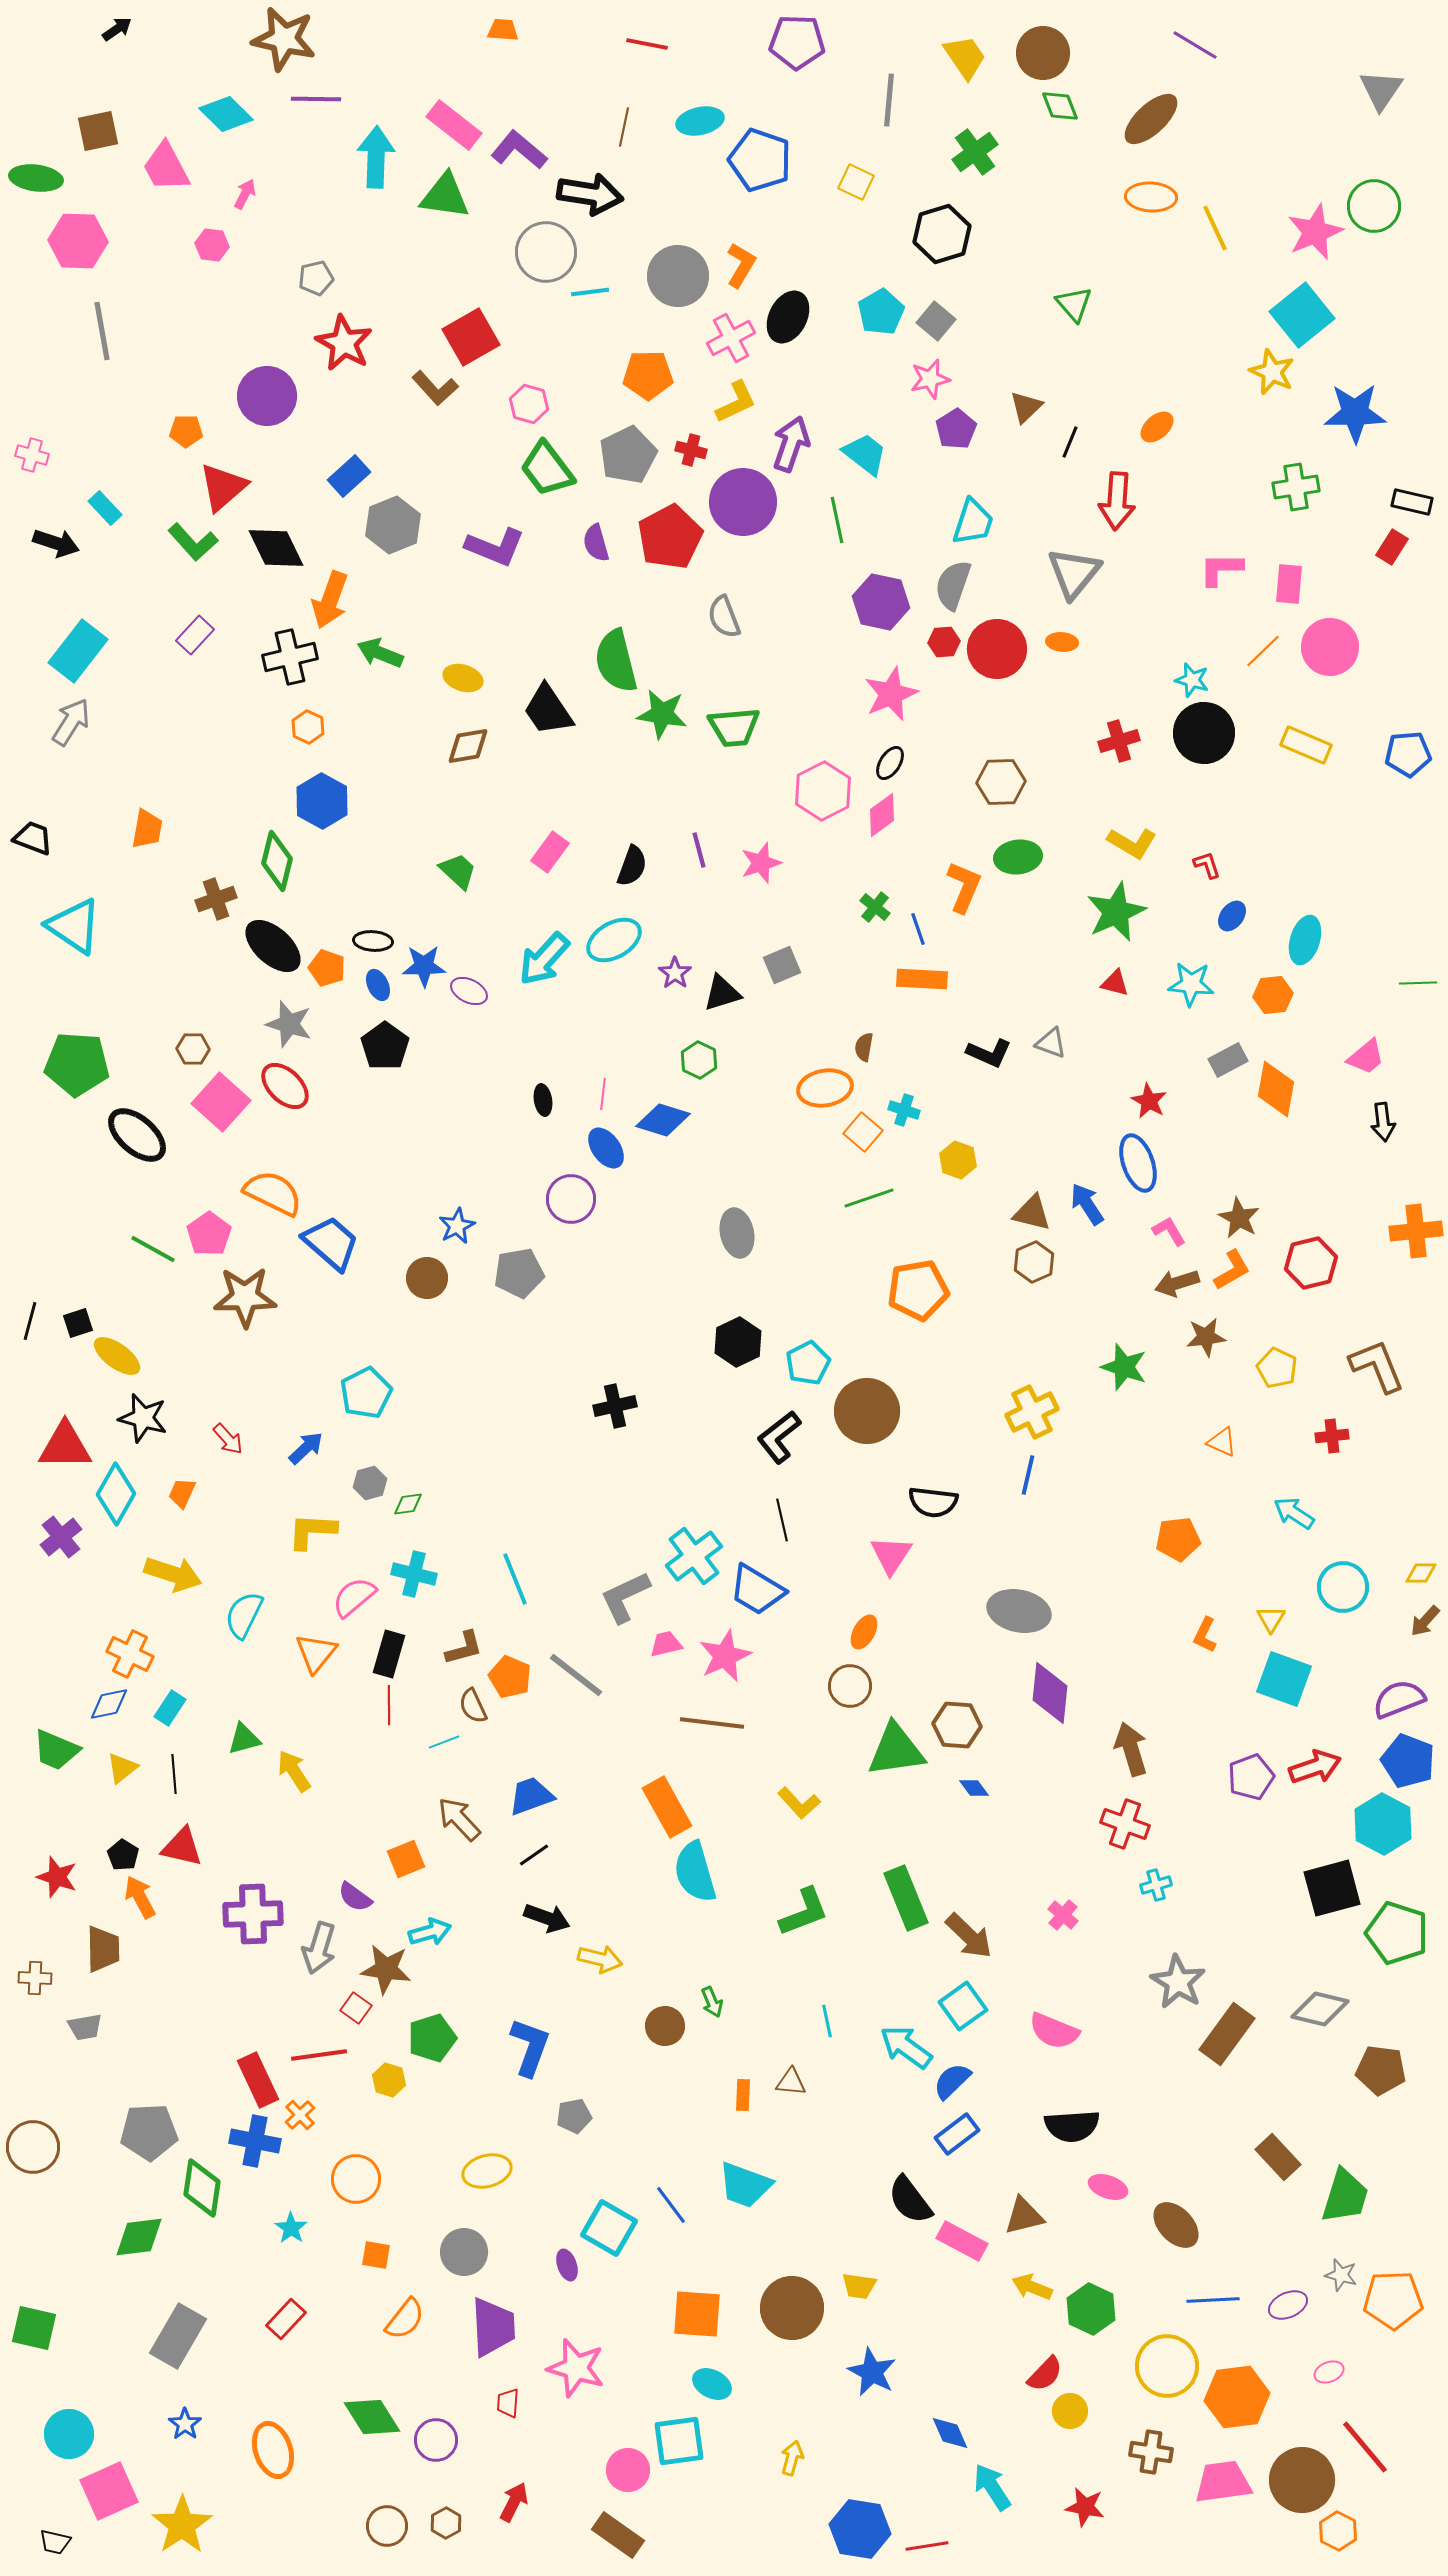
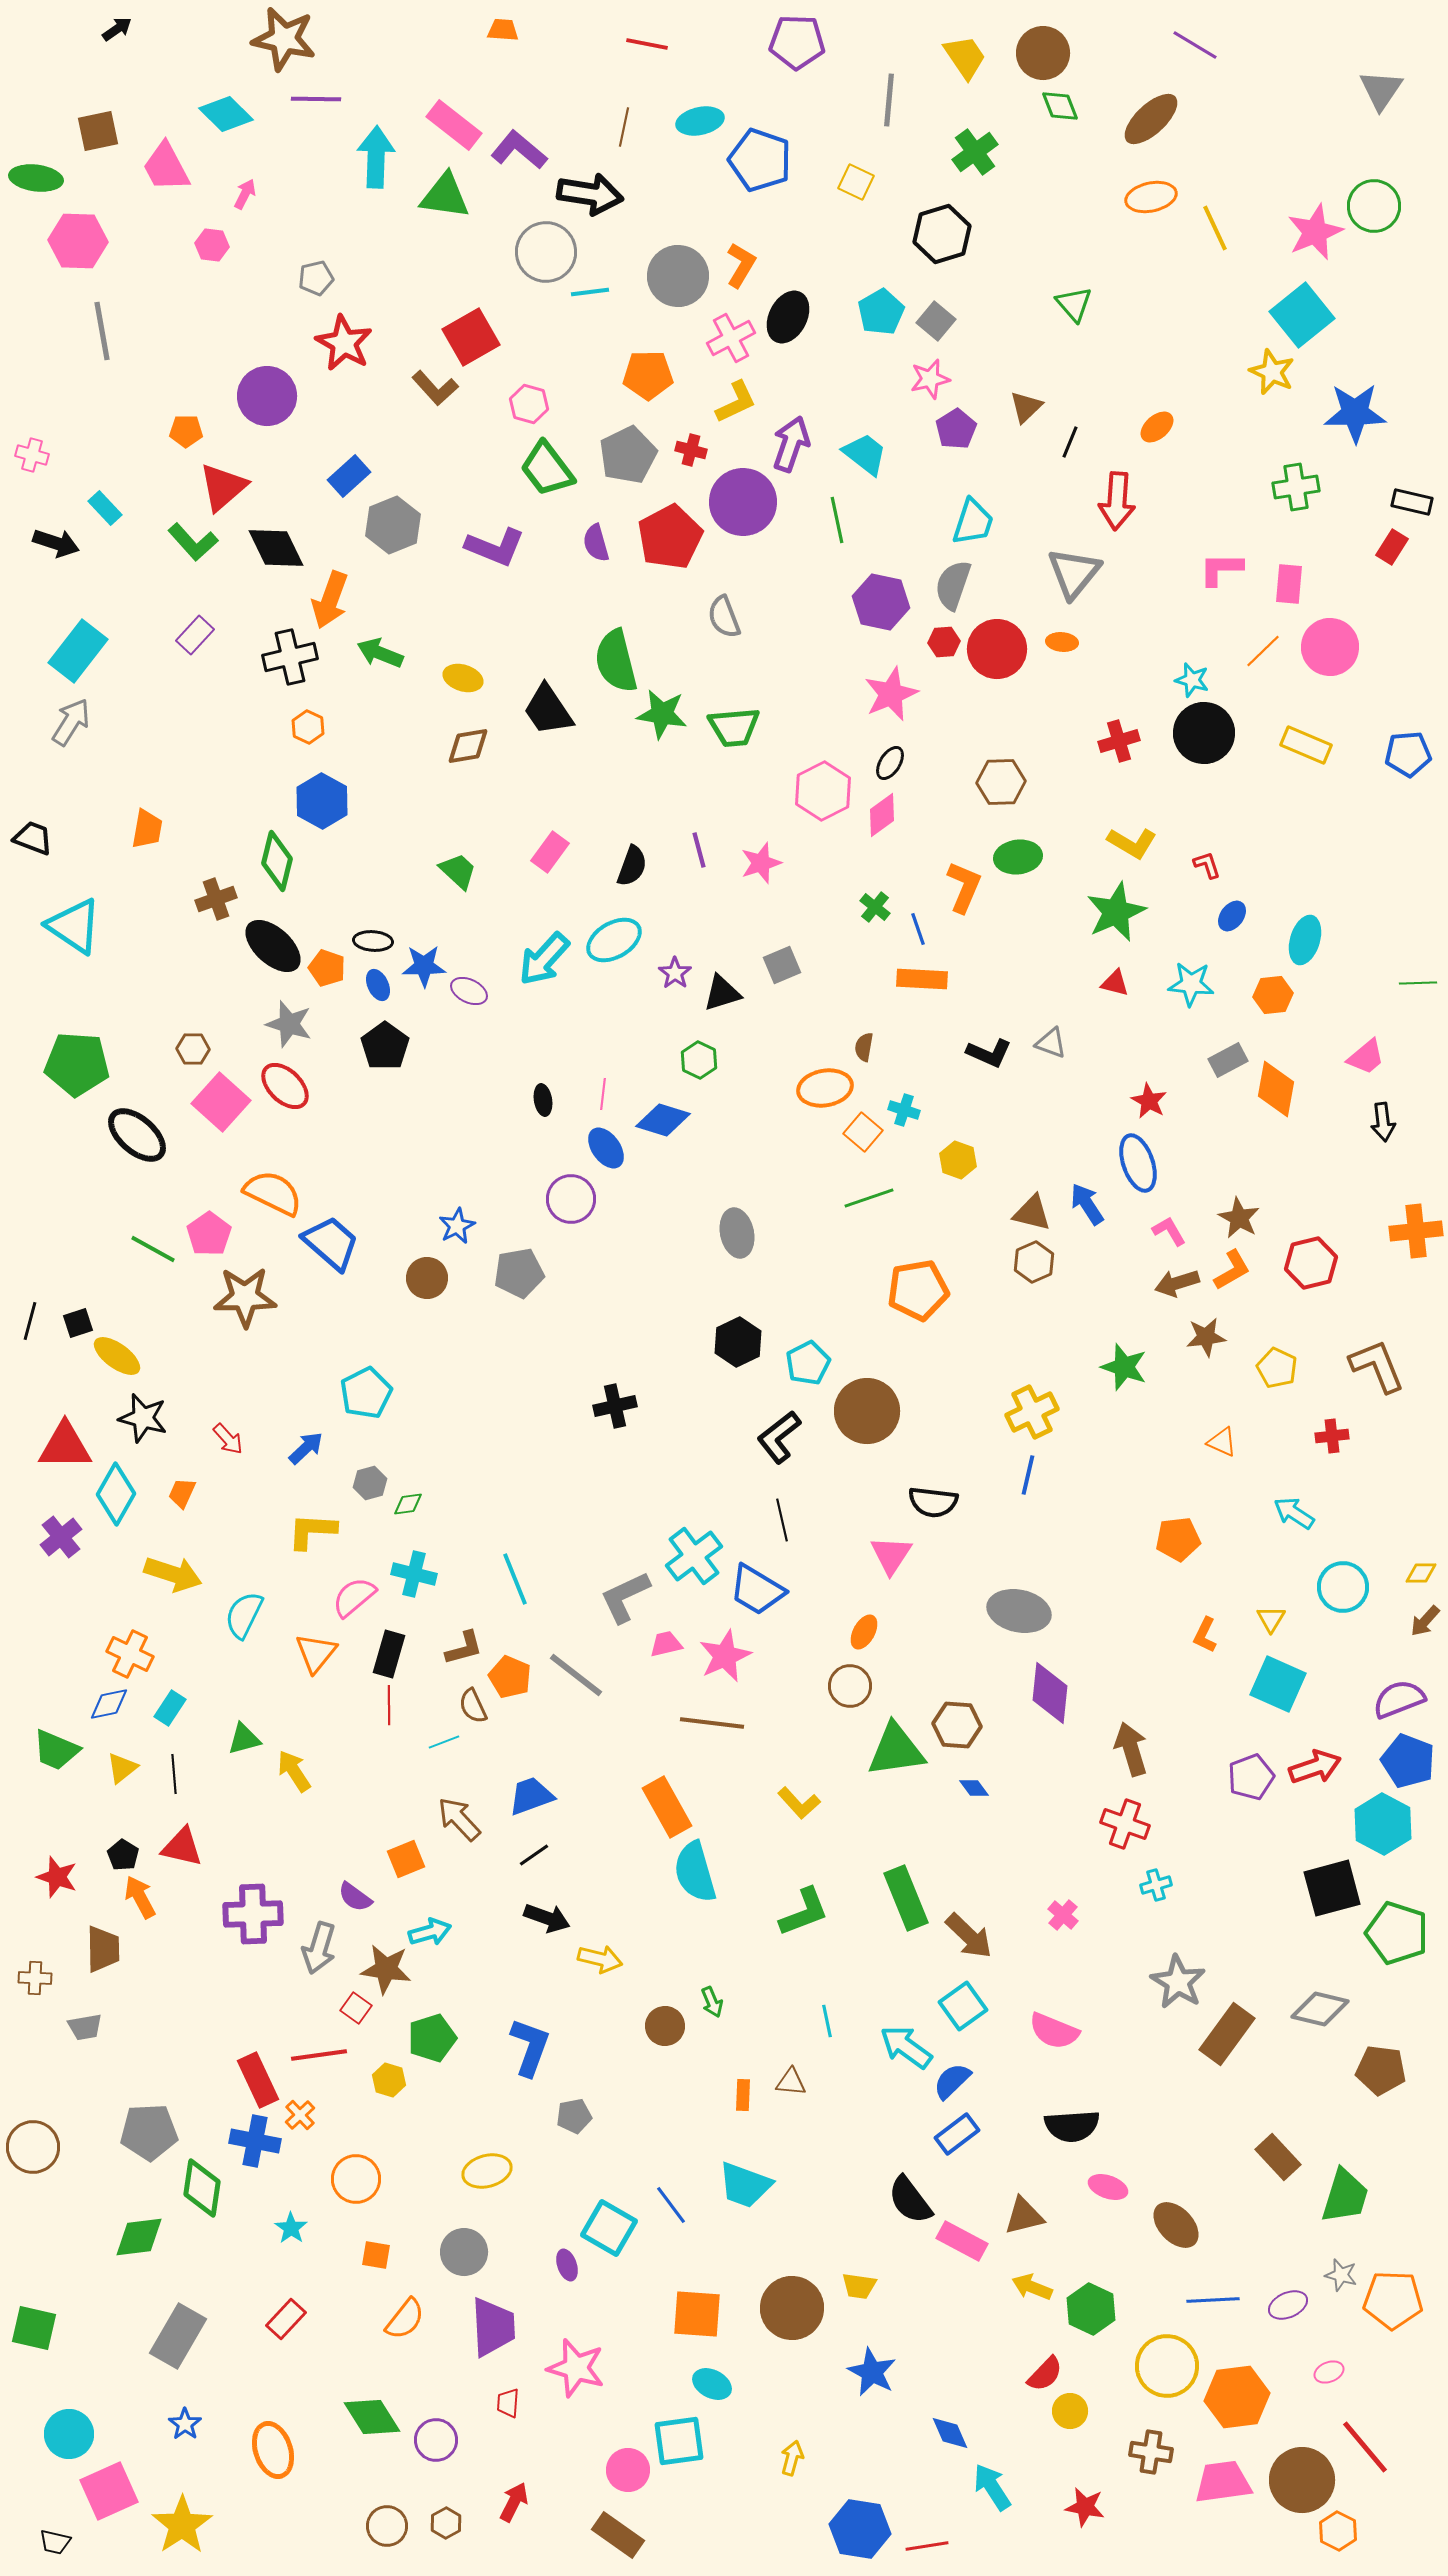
orange ellipse at (1151, 197): rotated 15 degrees counterclockwise
cyan square at (1284, 1679): moved 6 px left, 5 px down; rotated 4 degrees clockwise
orange pentagon at (1393, 2300): rotated 4 degrees clockwise
